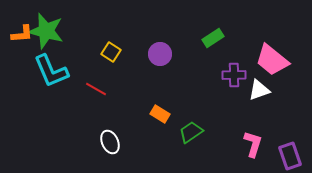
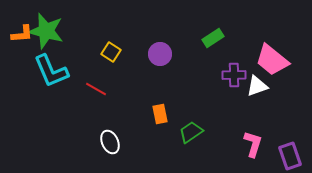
white triangle: moved 2 px left, 4 px up
orange rectangle: rotated 48 degrees clockwise
